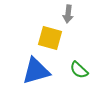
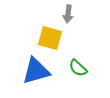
green semicircle: moved 1 px left, 2 px up
